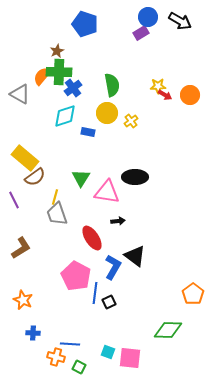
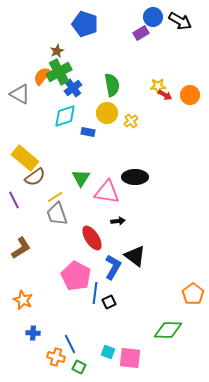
blue circle at (148, 17): moved 5 px right
green cross at (59, 72): rotated 30 degrees counterclockwise
yellow line at (55, 197): rotated 42 degrees clockwise
blue line at (70, 344): rotated 60 degrees clockwise
